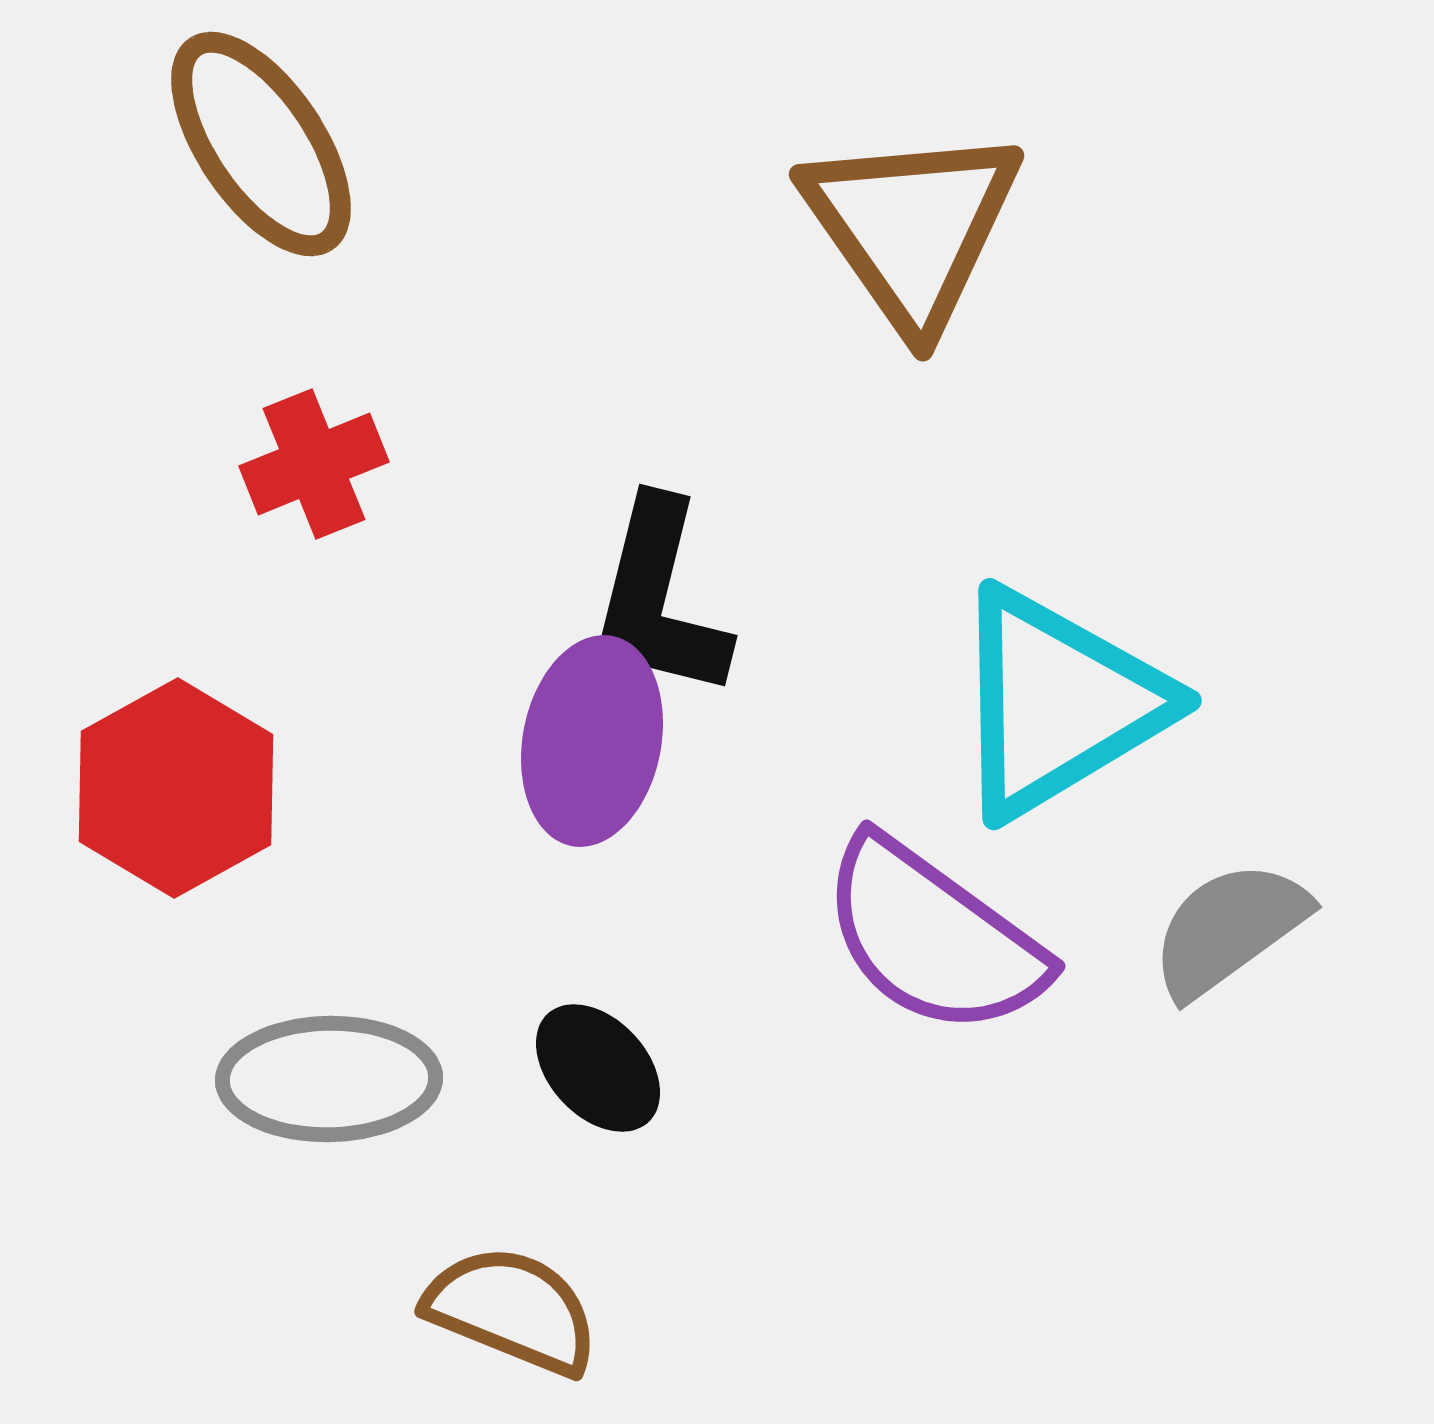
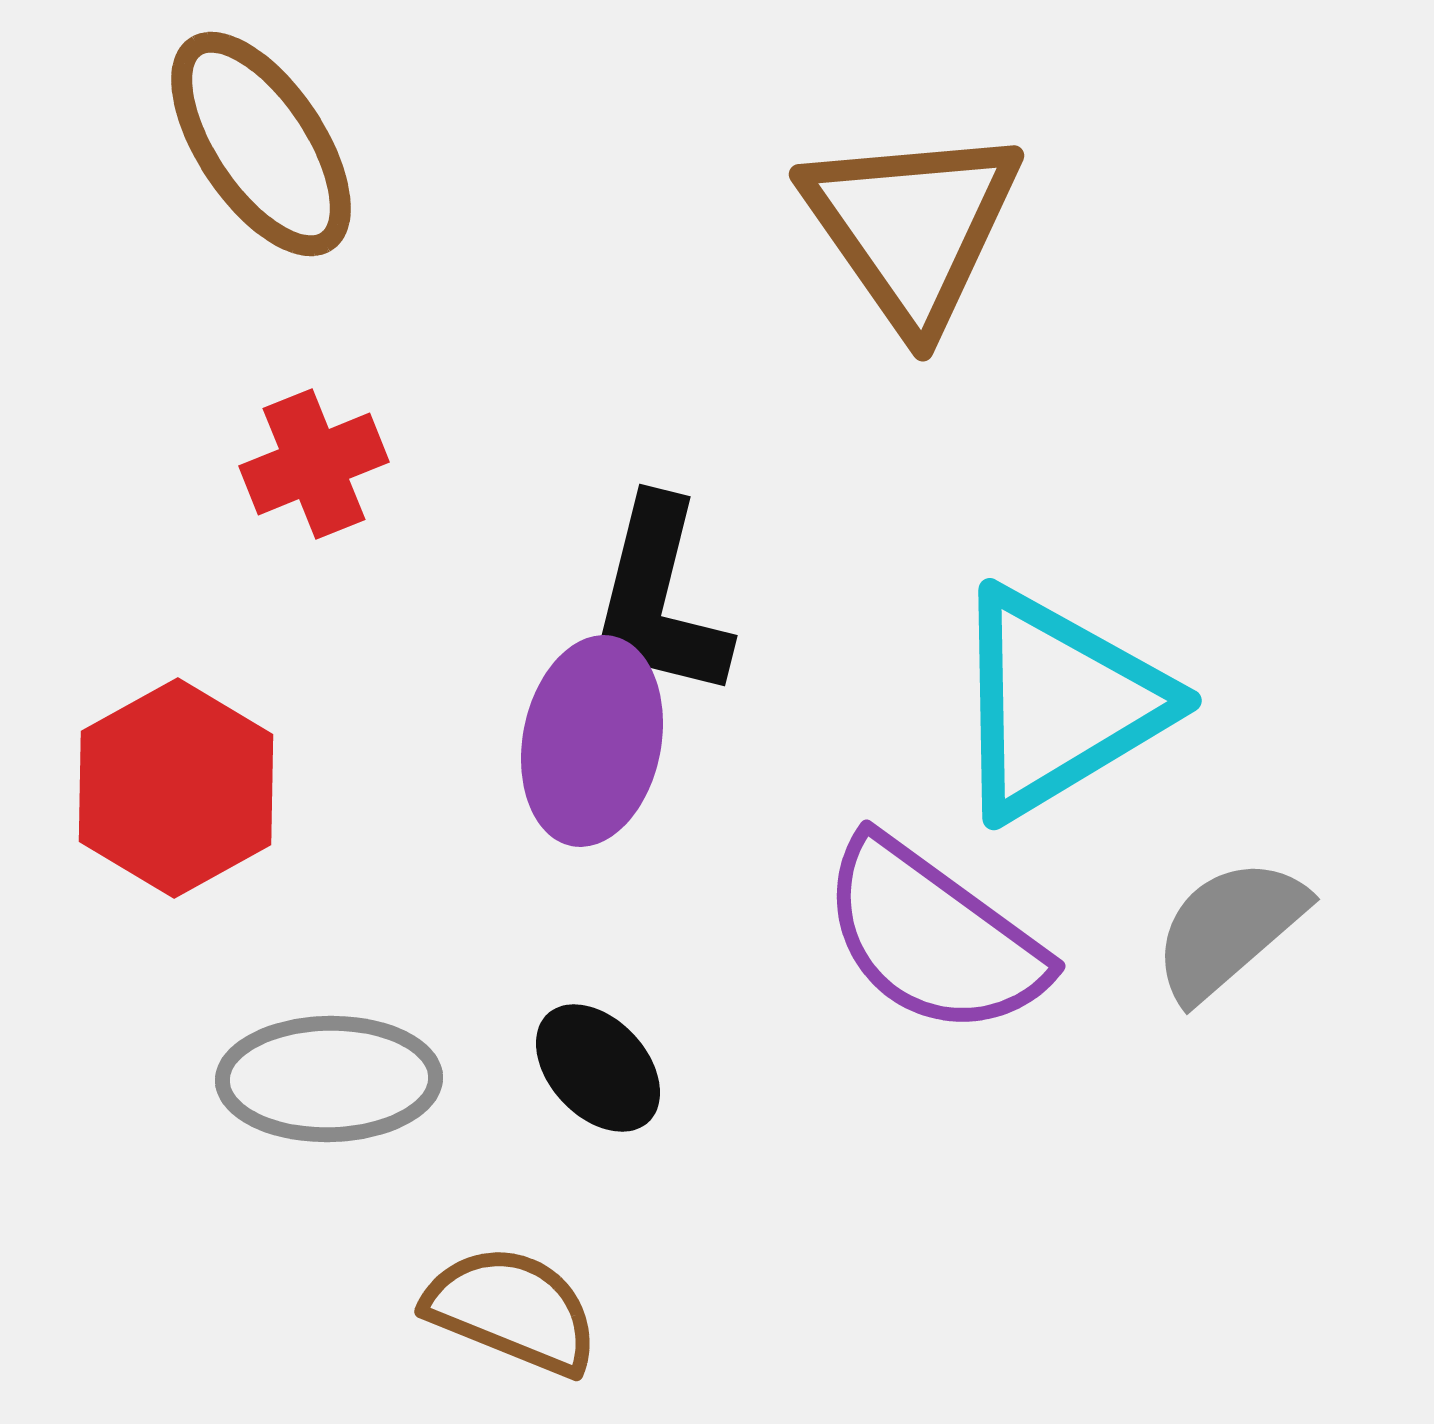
gray semicircle: rotated 5 degrees counterclockwise
